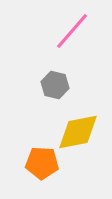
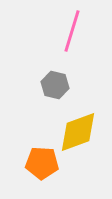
pink line: rotated 24 degrees counterclockwise
yellow diamond: rotated 9 degrees counterclockwise
